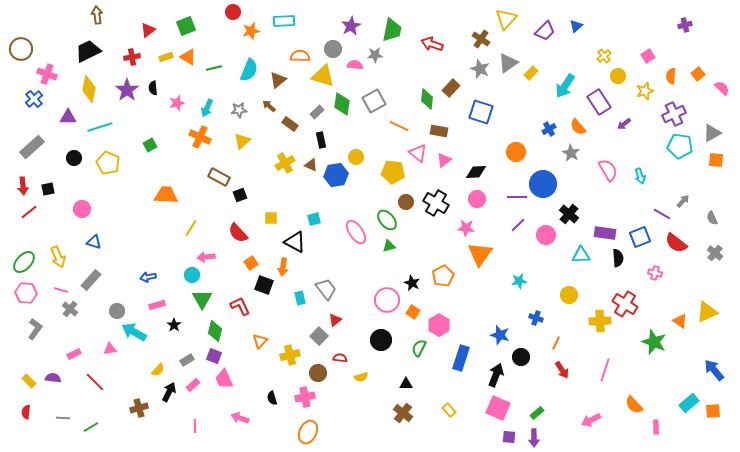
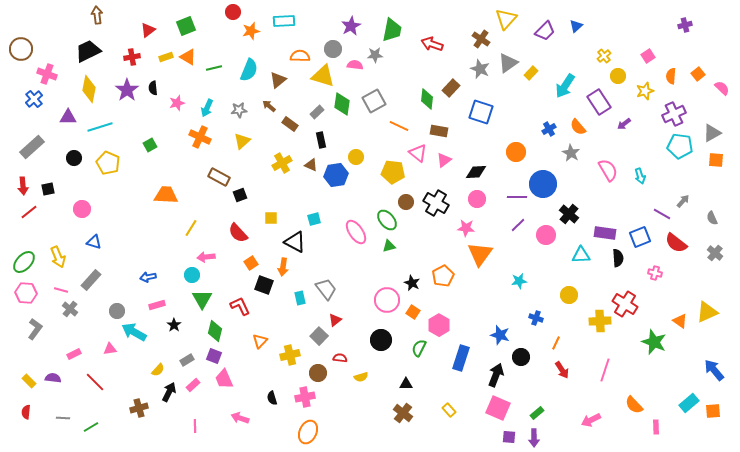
yellow cross at (285, 163): moved 3 px left
